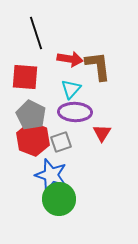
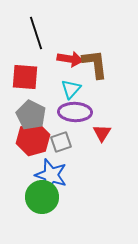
brown L-shape: moved 3 px left, 2 px up
red hexagon: rotated 24 degrees clockwise
green circle: moved 17 px left, 2 px up
